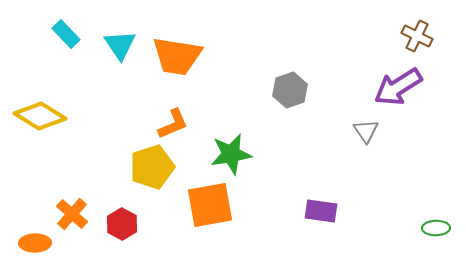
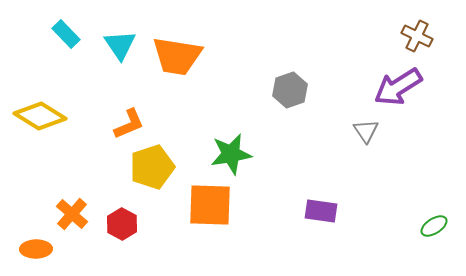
orange L-shape: moved 44 px left
orange square: rotated 12 degrees clockwise
green ellipse: moved 2 px left, 2 px up; rotated 32 degrees counterclockwise
orange ellipse: moved 1 px right, 6 px down
